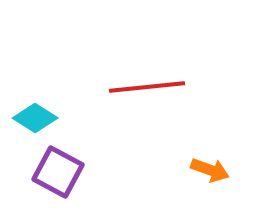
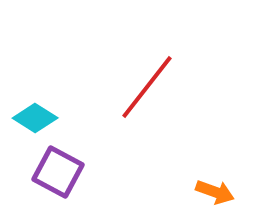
red line: rotated 46 degrees counterclockwise
orange arrow: moved 5 px right, 22 px down
